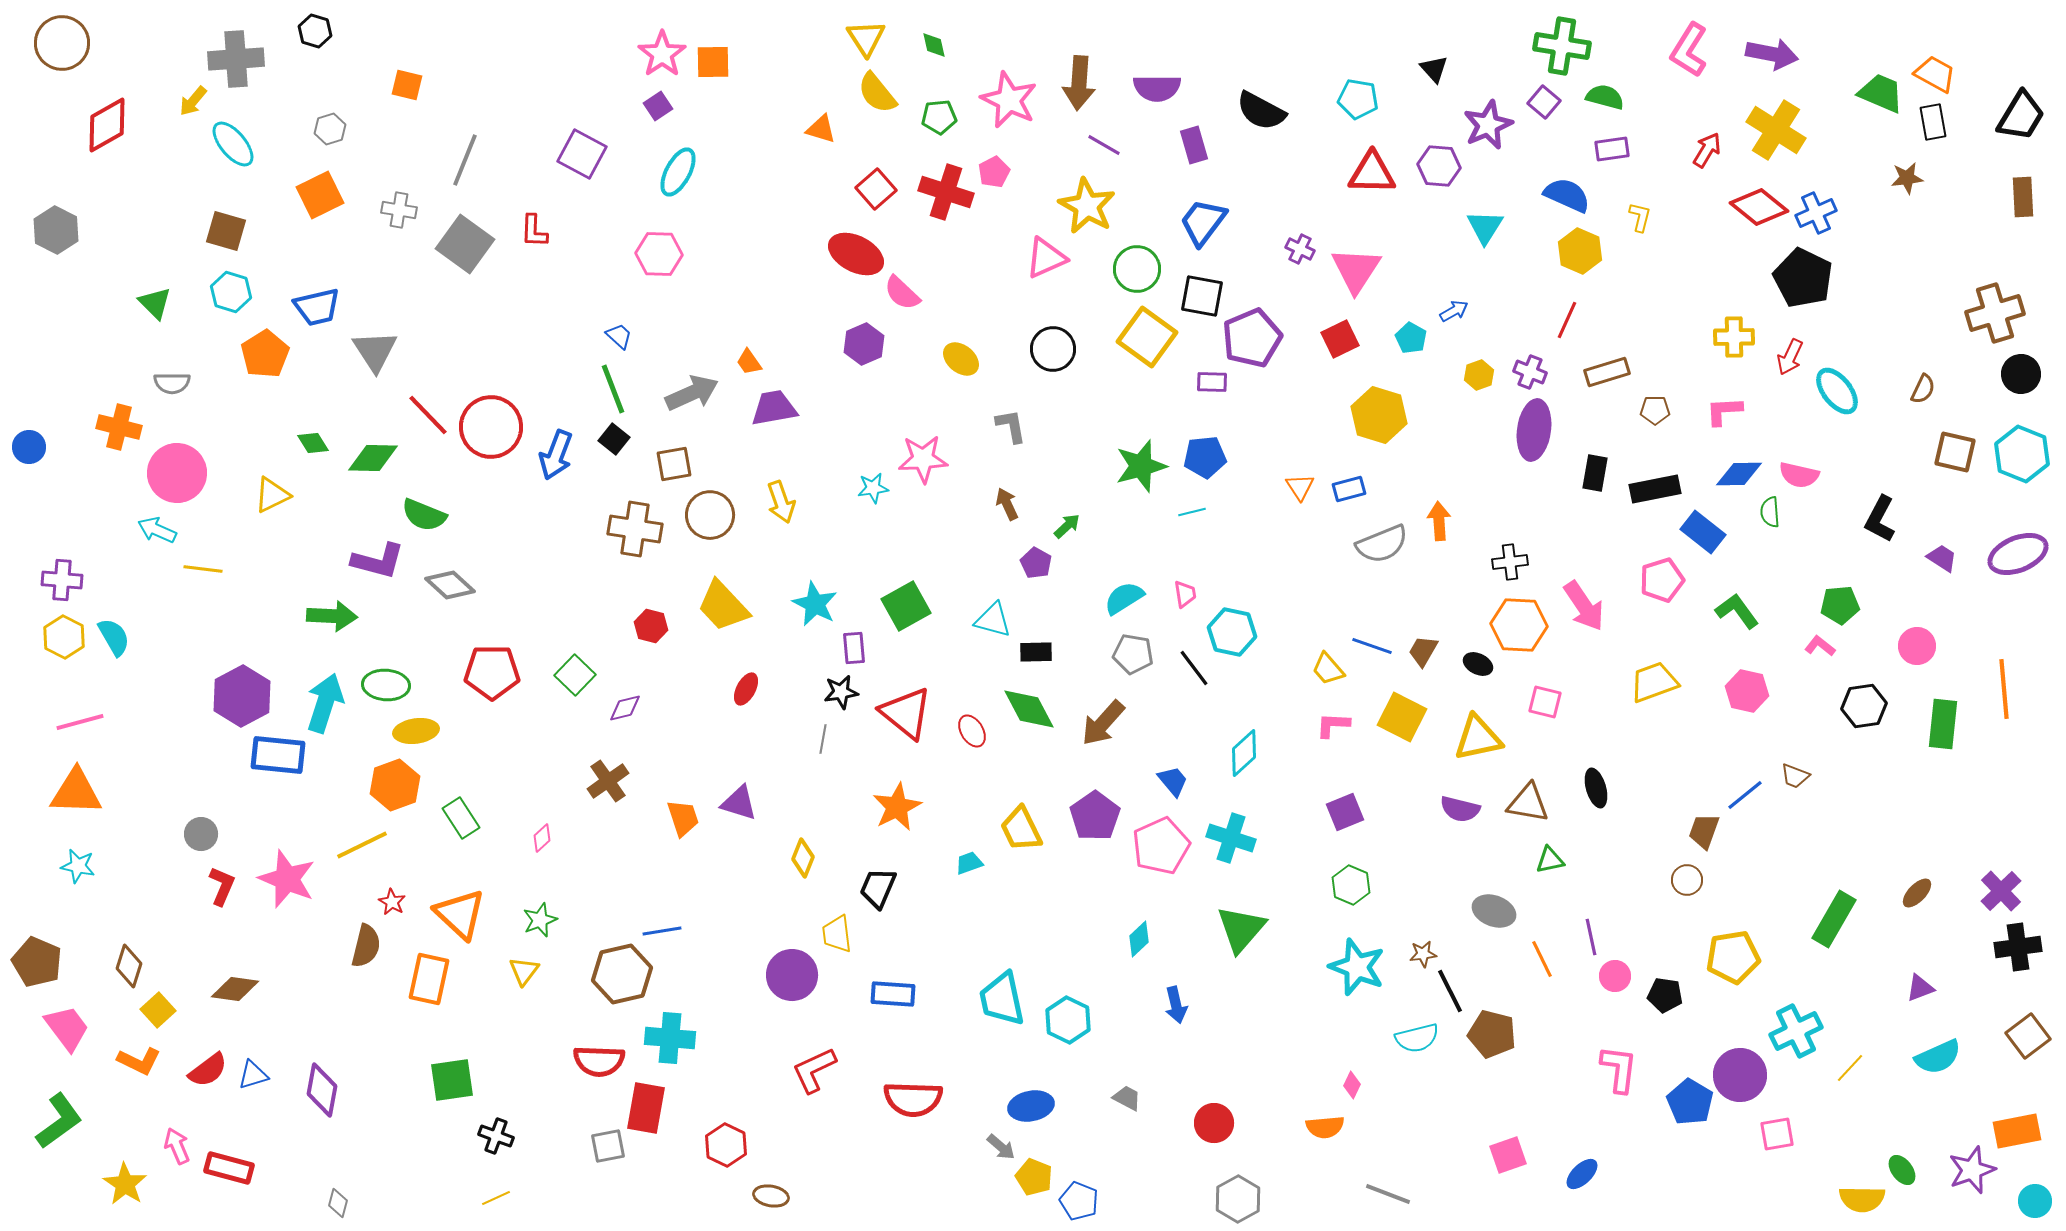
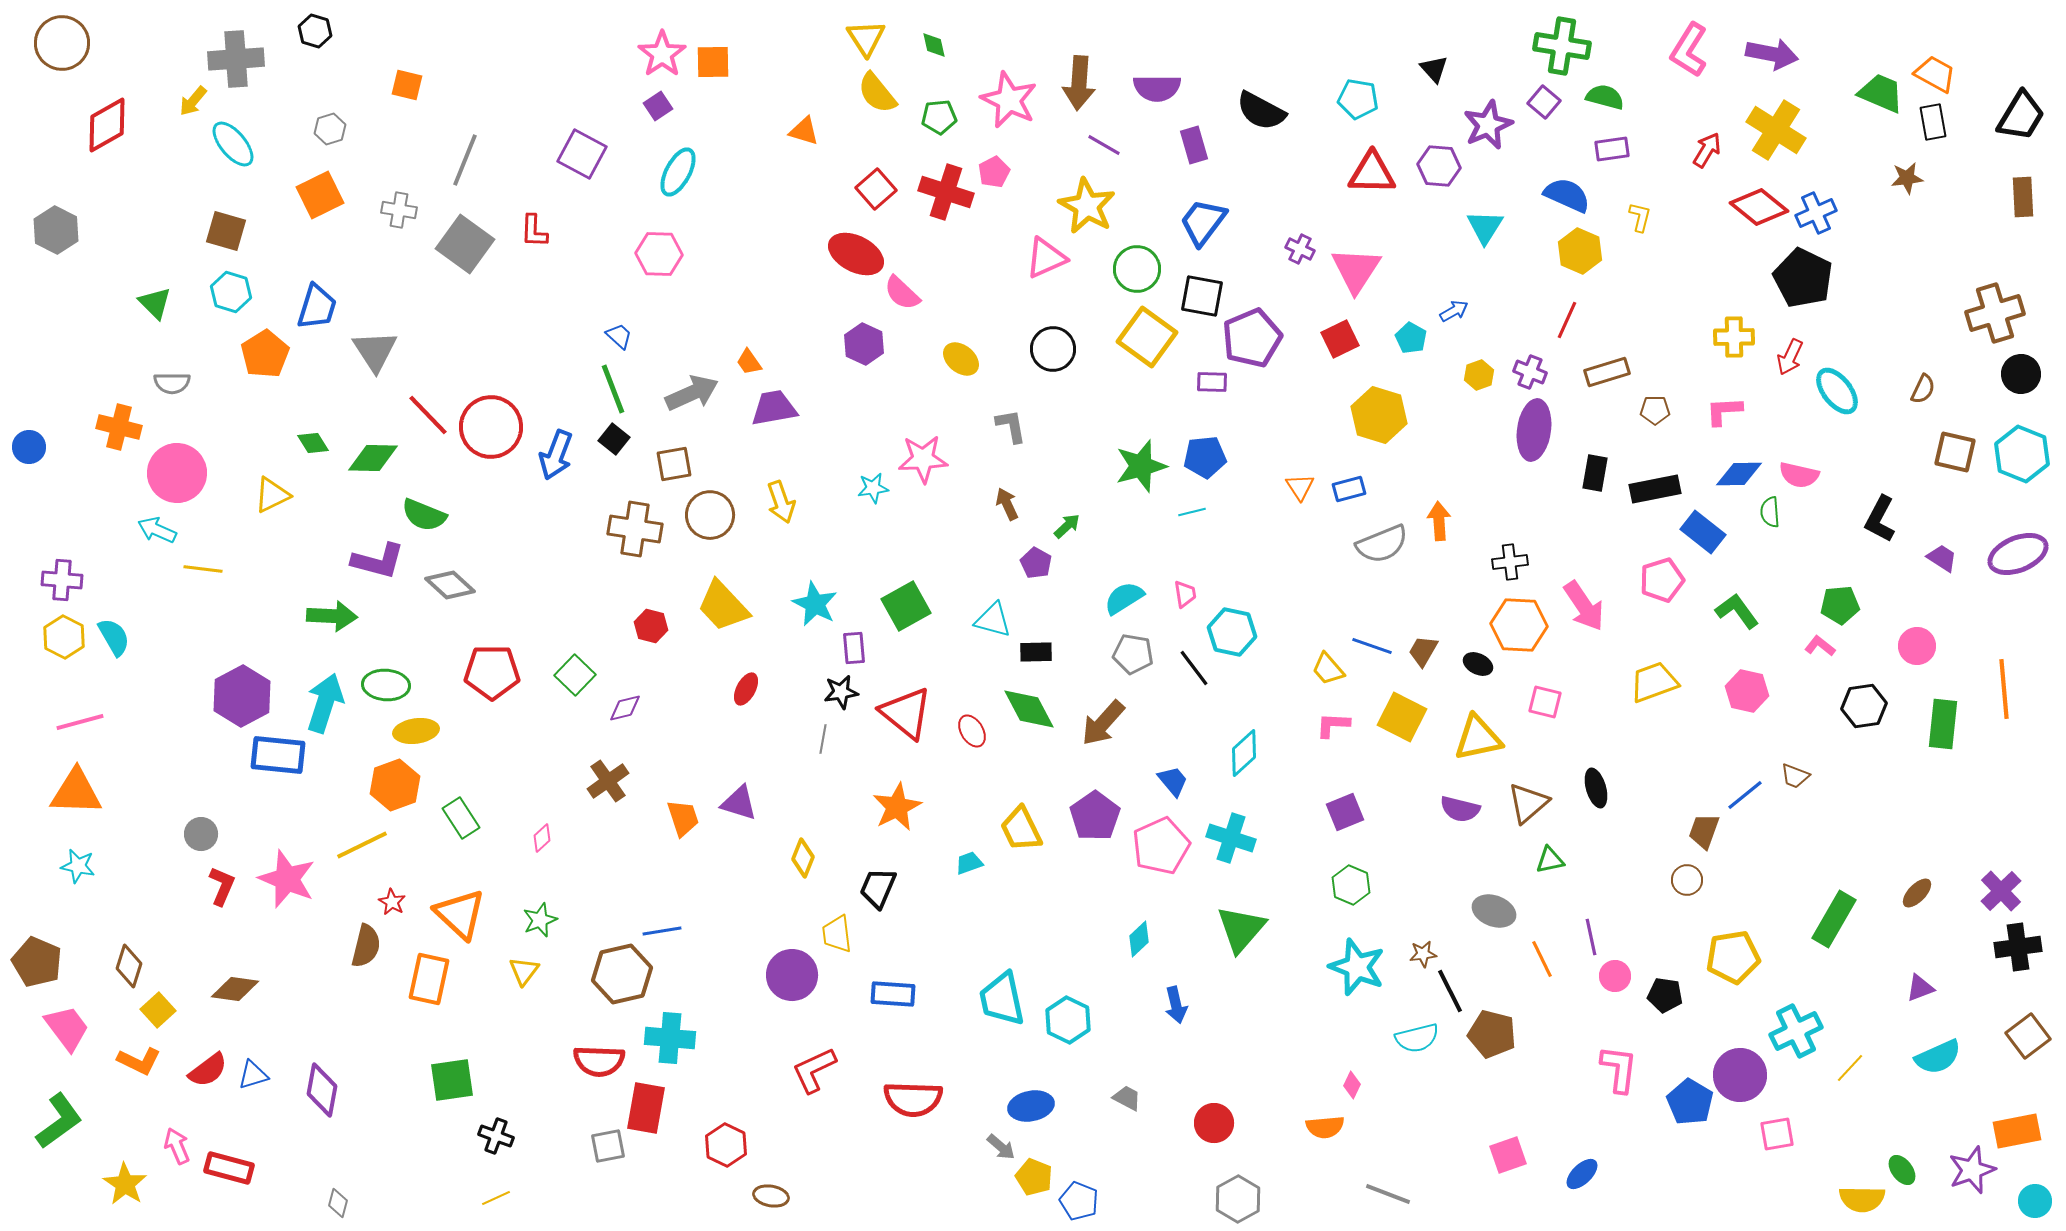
orange triangle at (821, 129): moved 17 px left, 2 px down
blue trapezoid at (317, 307): rotated 60 degrees counterclockwise
purple hexagon at (864, 344): rotated 12 degrees counterclockwise
brown triangle at (1528, 803): rotated 51 degrees counterclockwise
